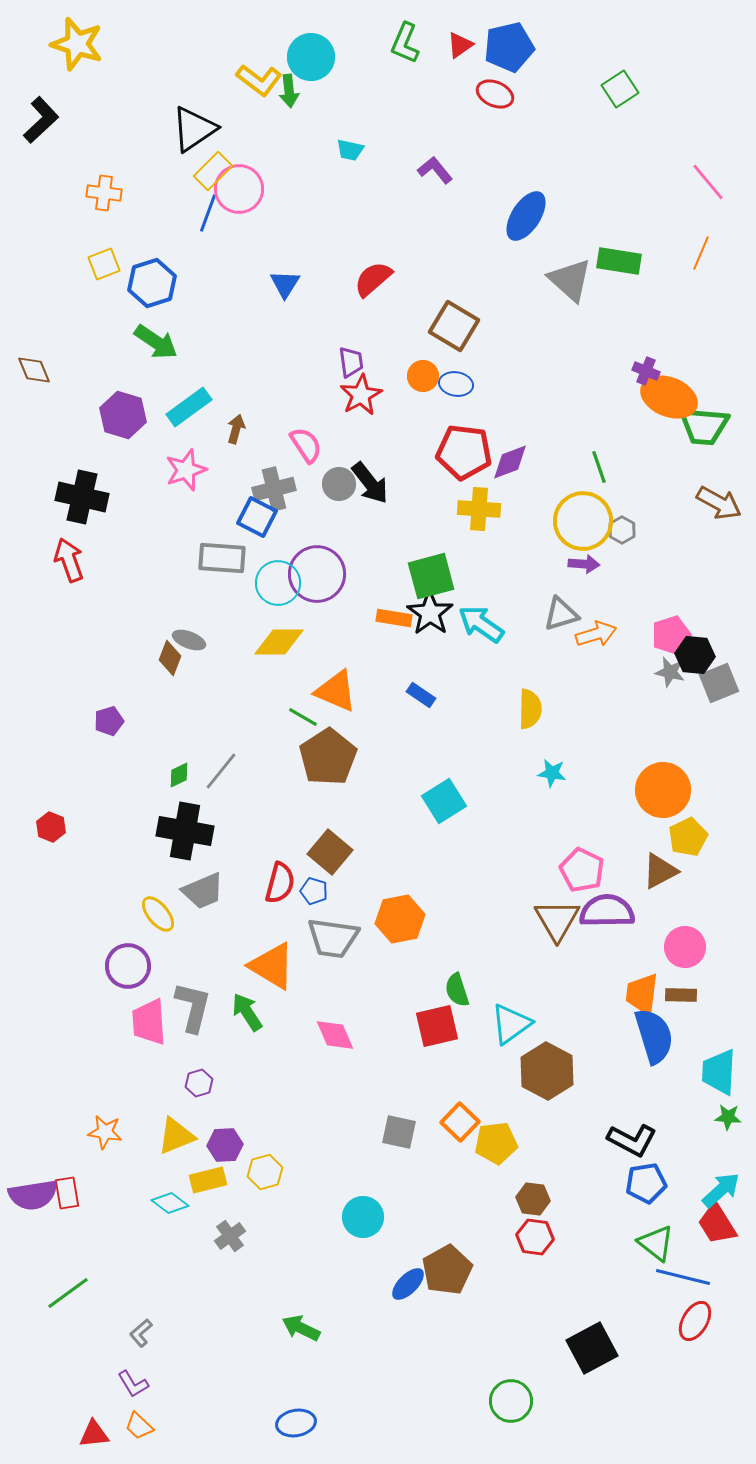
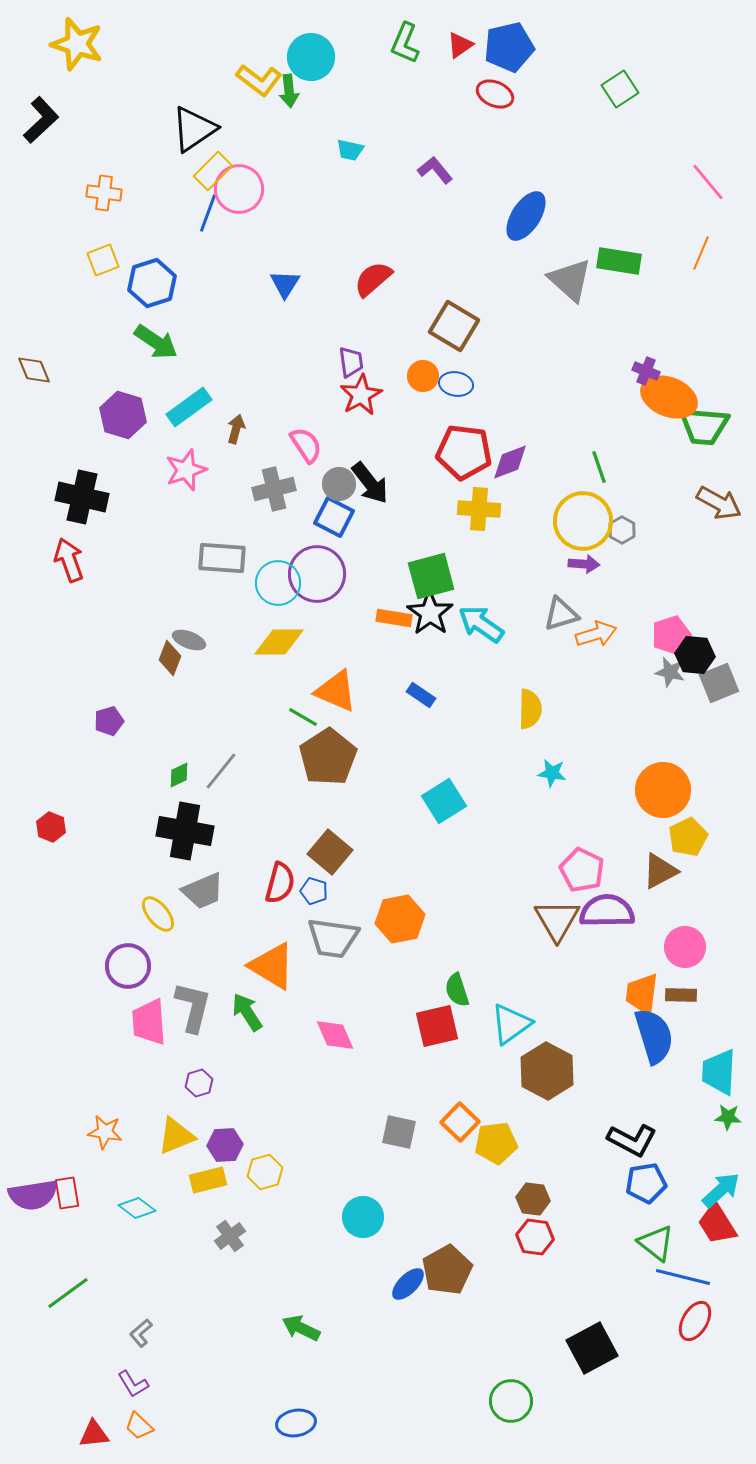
yellow square at (104, 264): moved 1 px left, 4 px up
blue square at (257, 517): moved 77 px right
cyan diamond at (170, 1203): moved 33 px left, 5 px down
